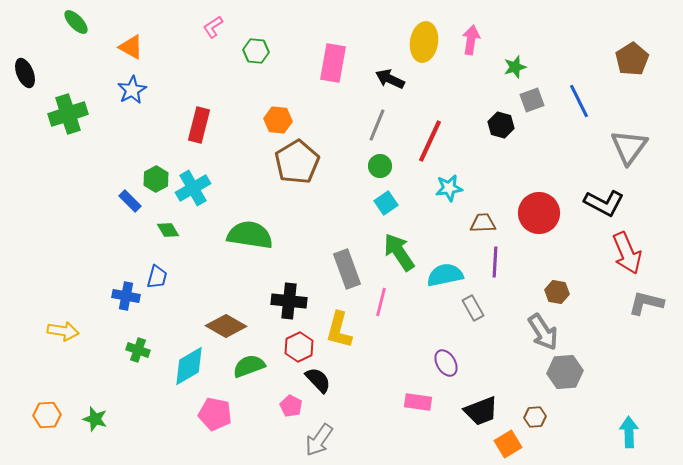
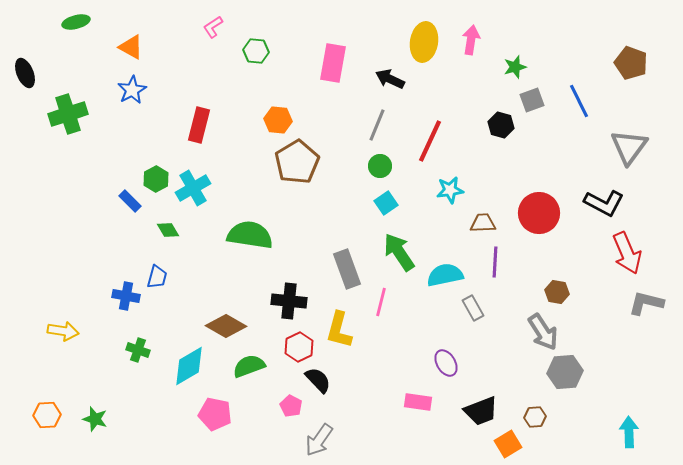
green ellipse at (76, 22): rotated 60 degrees counterclockwise
brown pentagon at (632, 59): moved 1 px left, 4 px down; rotated 20 degrees counterclockwise
cyan star at (449, 188): moved 1 px right, 2 px down
